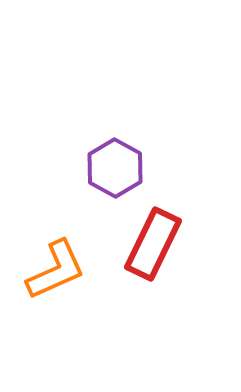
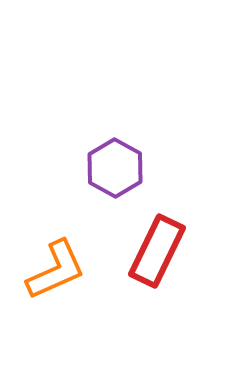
red rectangle: moved 4 px right, 7 px down
